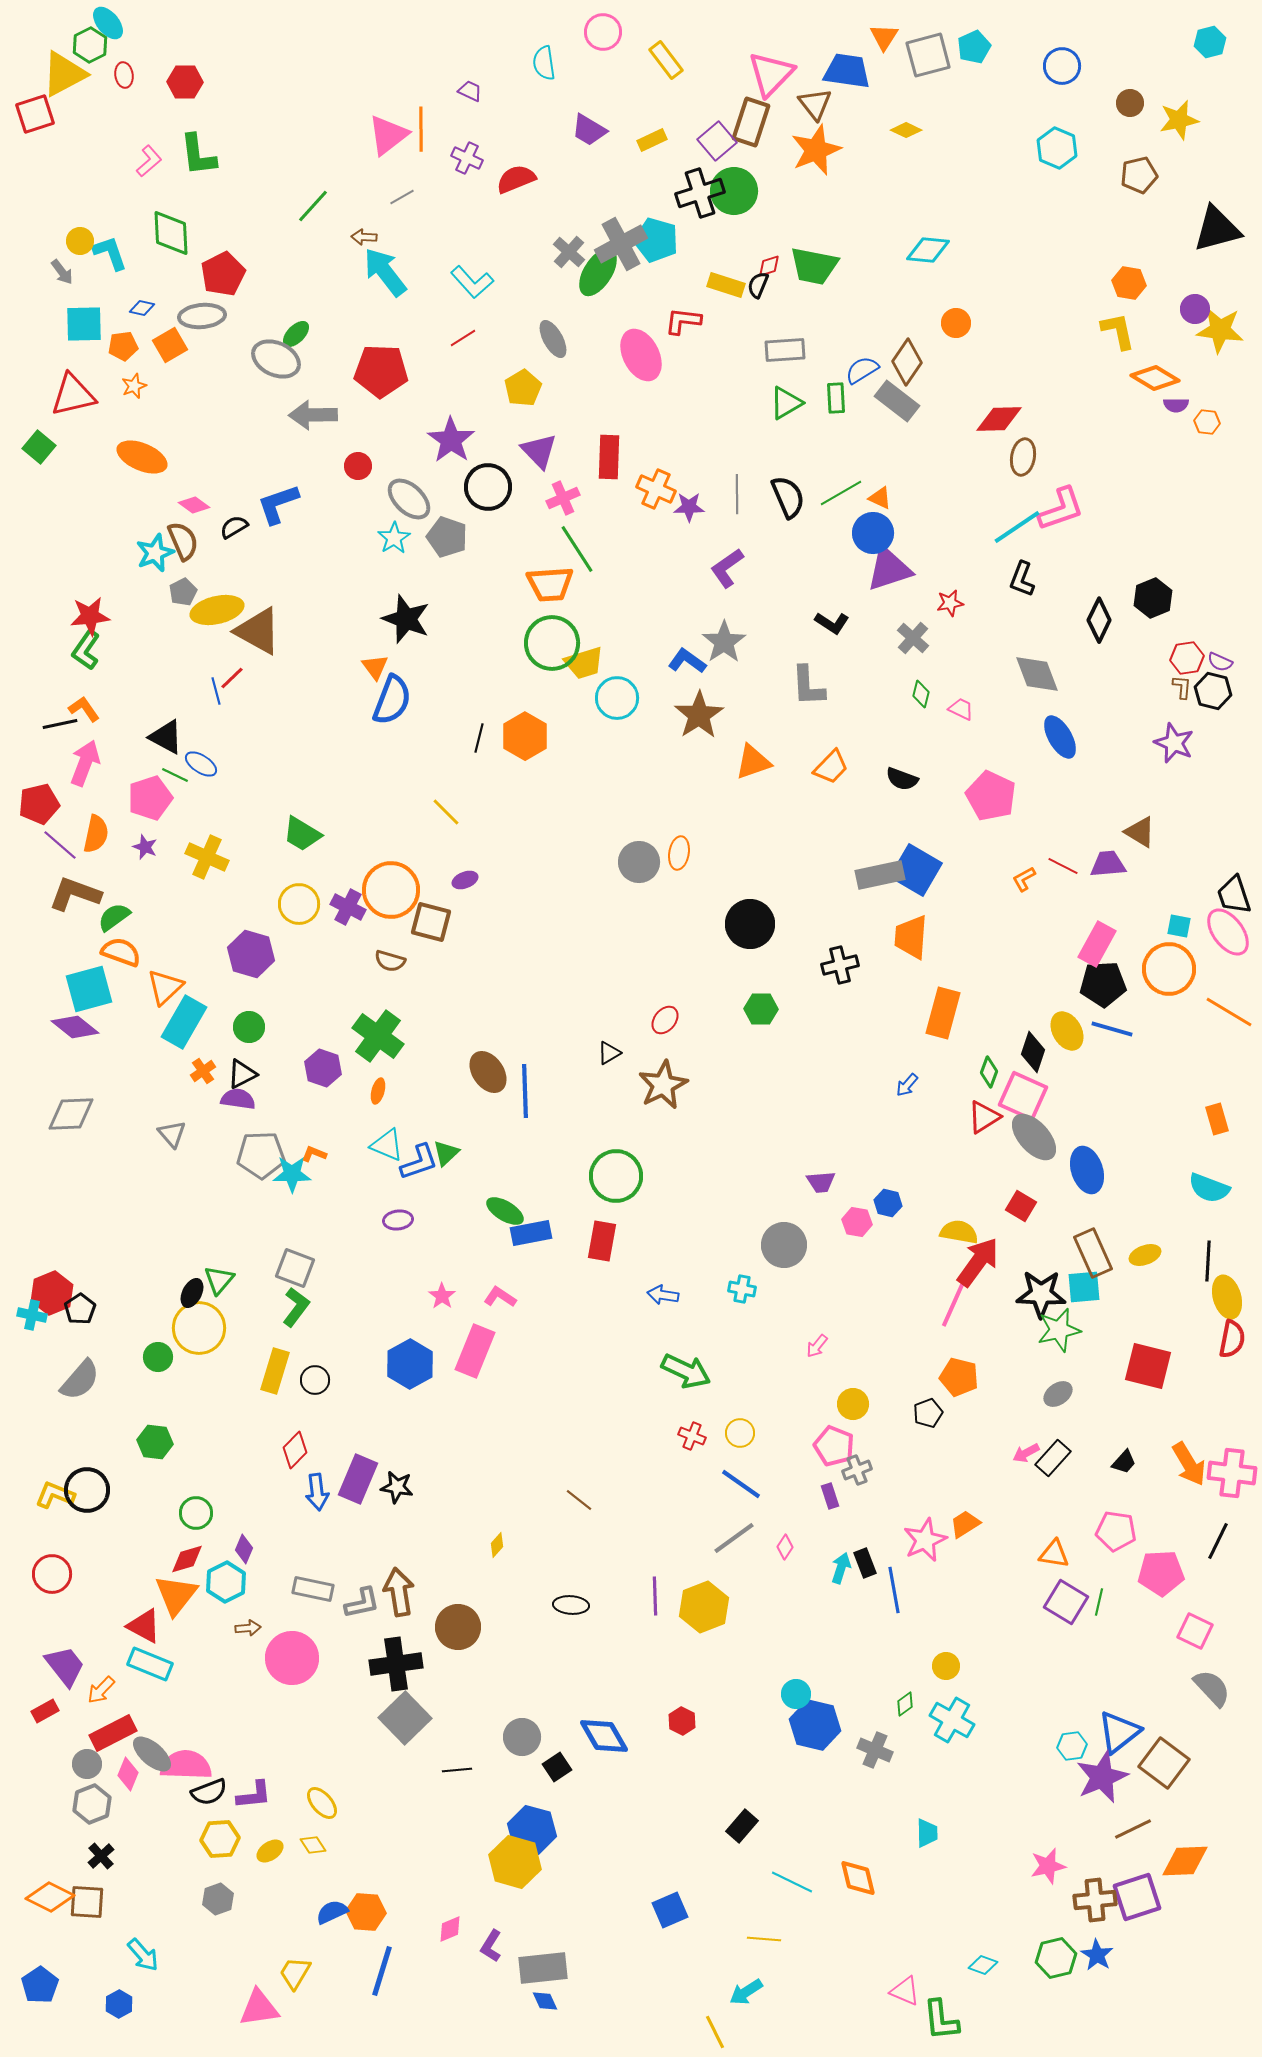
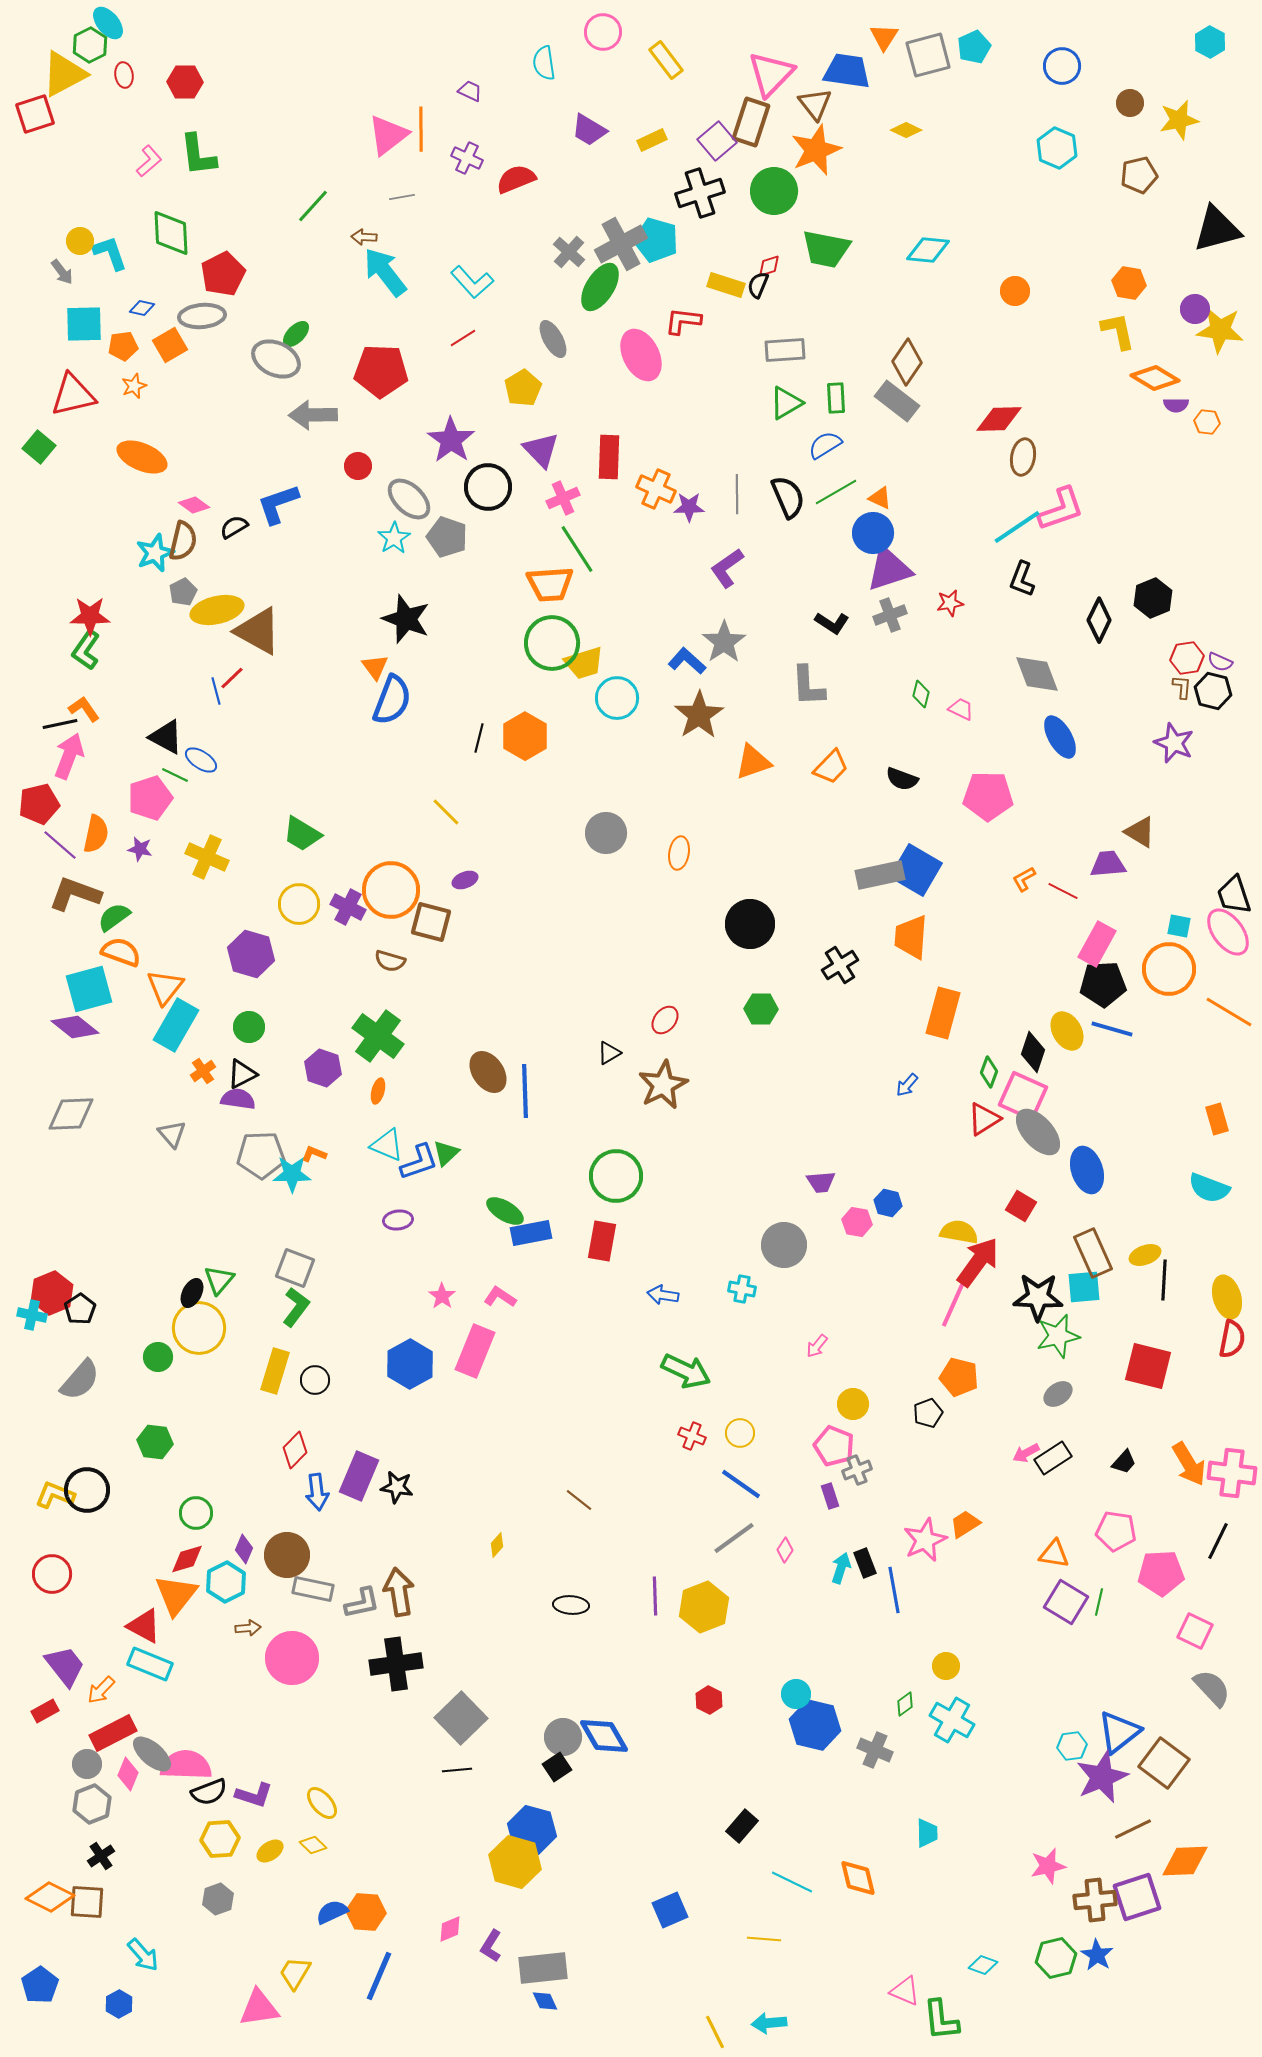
cyan hexagon at (1210, 42): rotated 16 degrees counterclockwise
green circle at (734, 191): moved 40 px right
gray line at (402, 197): rotated 20 degrees clockwise
green trapezoid at (814, 266): moved 12 px right, 17 px up
green ellipse at (598, 272): moved 2 px right, 15 px down
orange circle at (956, 323): moved 59 px right, 32 px up
blue semicircle at (862, 370): moved 37 px left, 75 px down
purple triangle at (539, 451): moved 2 px right, 1 px up
green line at (841, 493): moved 5 px left, 1 px up
brown semicircle at (183, 541): rotated 36 degrees clockwise
red star at (90, 616): rotated 6 degrees clockwise
gray cross at (913, 638): moved 23 px left, 23 px up; rotated 28 degrees clockwise
blue L-shape at (687, 661): rotated 6 degrees clockwise
pink arrow at (85, 763): moved 16 px left, 7 px up
blue ellipse at (201, 764): moved 4 px up
pink pentagon at (991, 796): moved 3 px left; rotated 24 degrees counterclockwise
purple star at (145, 847): moved 5 px left, 2 px down; rotated 10 degrees counterclockwise
gray circle at (639, 862): moved 33 px left, 29 px up
red line at (1063, 866): moved 25 px down
black cross at (840, 965): rotated 18 degrees counterclockwise
orange triangle at (165, 987): rotated 9 degrees counterclockwise
cyan rectangle at (184, 1022): moved 8 px left, 3 px down
red triangle at (984, 1117): moved 2 px down
gray ellipse at (1034, 1137): moved 4 px right, 5 px up
black line at (1208, 1261): moved 44 px left, 19 px down
black star at (1041, 1294): moved 3 px left, 3 px down
green star at (1059, 1330): moved 1 px left, 6 px down
black rectangle at (1053, 1458): rotated 15 degrees clockwise
purple rectangle at (358, 1479): moved 1 px right, 3 px up
pink diamond at (785, 1547): moved 3 px down
brown circle at (458, 1627): moved 171 px left, 72 px up
gray square at (405, 1718): moved 56 px right
red hexagon at (682, 1721): moved 27 px right, 21 px up
gray circle at (522, 1737): moved 41 px right
purple L-shape at (254, 1795): rotated 24 degrees clockwise
yellow diamond at (313, 1845): rotated 12 degrees counterclockwise
black cross at (101, 1856): rotated 8 degrees clockwise
blue line at (382, 1971): moved 3 px left, 5 px down; rotated 6 degrees clockwise
cyan arrow at (746, 1992): moved 23 px right, 31 px down; rotated 28 degrees clockwise
